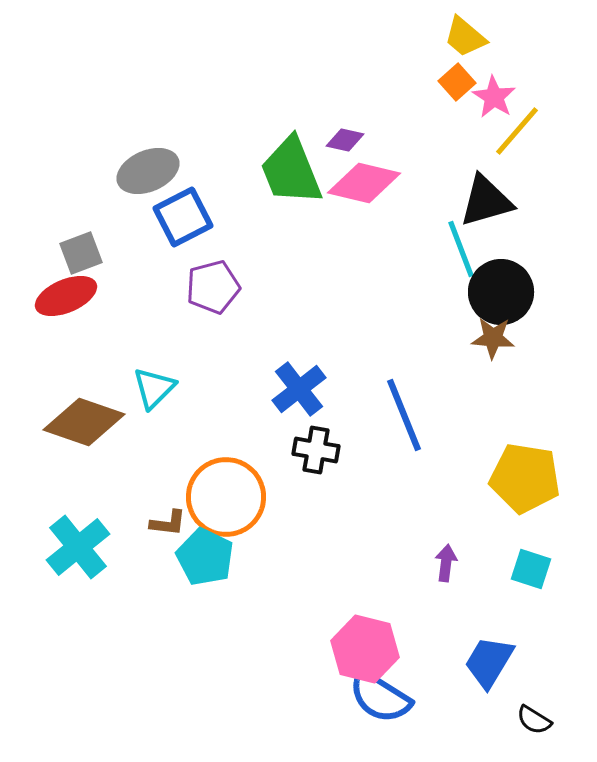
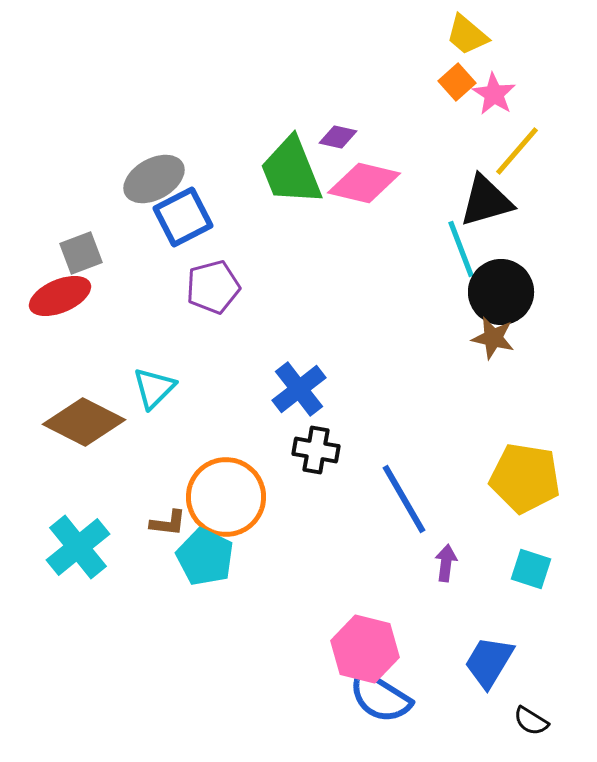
yellow trapezoid: moved 2 px right, 2 px up
pink star: moved 3 px up
yellow line: moved 20 px down
purple diamond: moved 7 px left, 3 px up
gray ellipse: moved 6 px right, 8 px down; rotated 6 degrees counterclockwise
red ellipse: moved 6 px left
brown star: rotated 9 degrees clockwise
blue line: moved 84 px down; rotated 8 degrees counterclockwise
brown diamond: rotated 8 degrees clockwise
black semicircle: moved 3 px left, 1 px down
